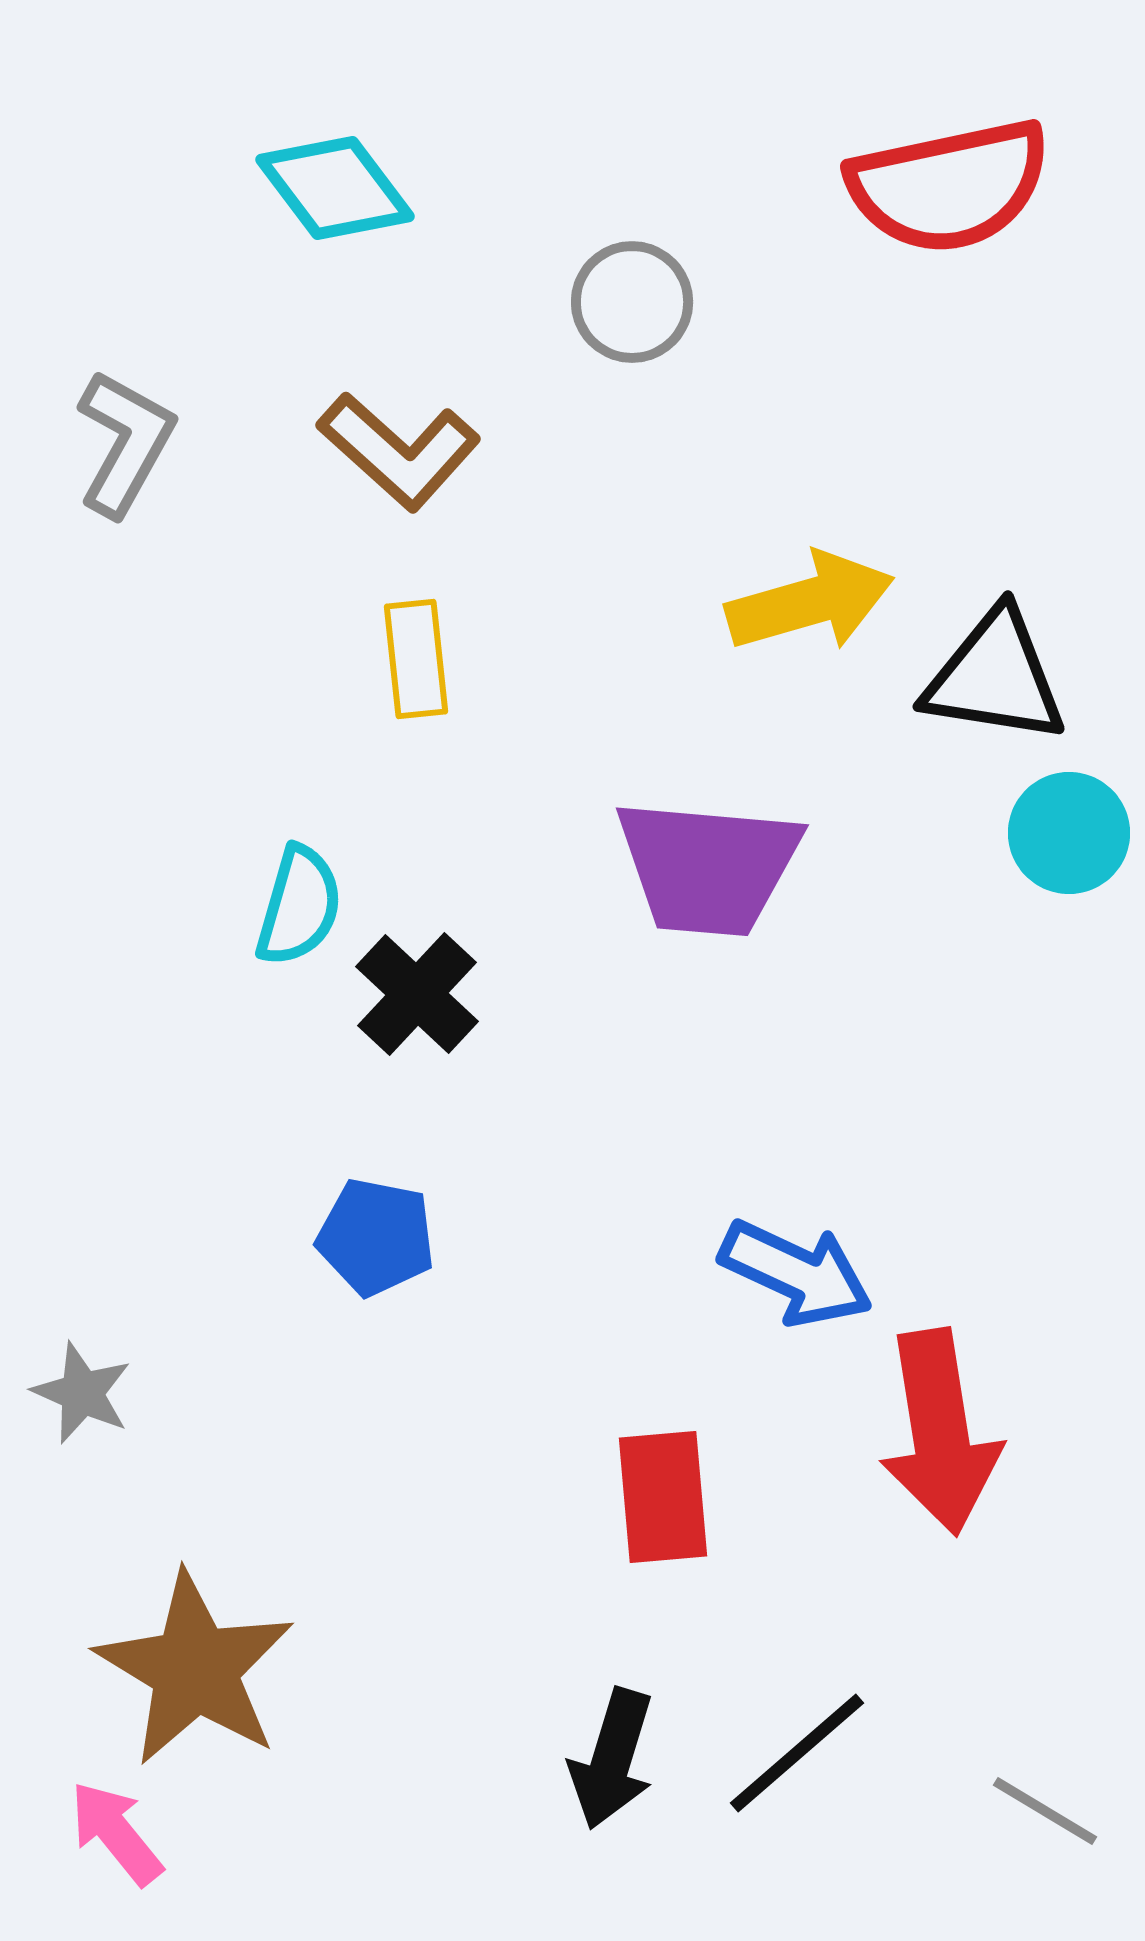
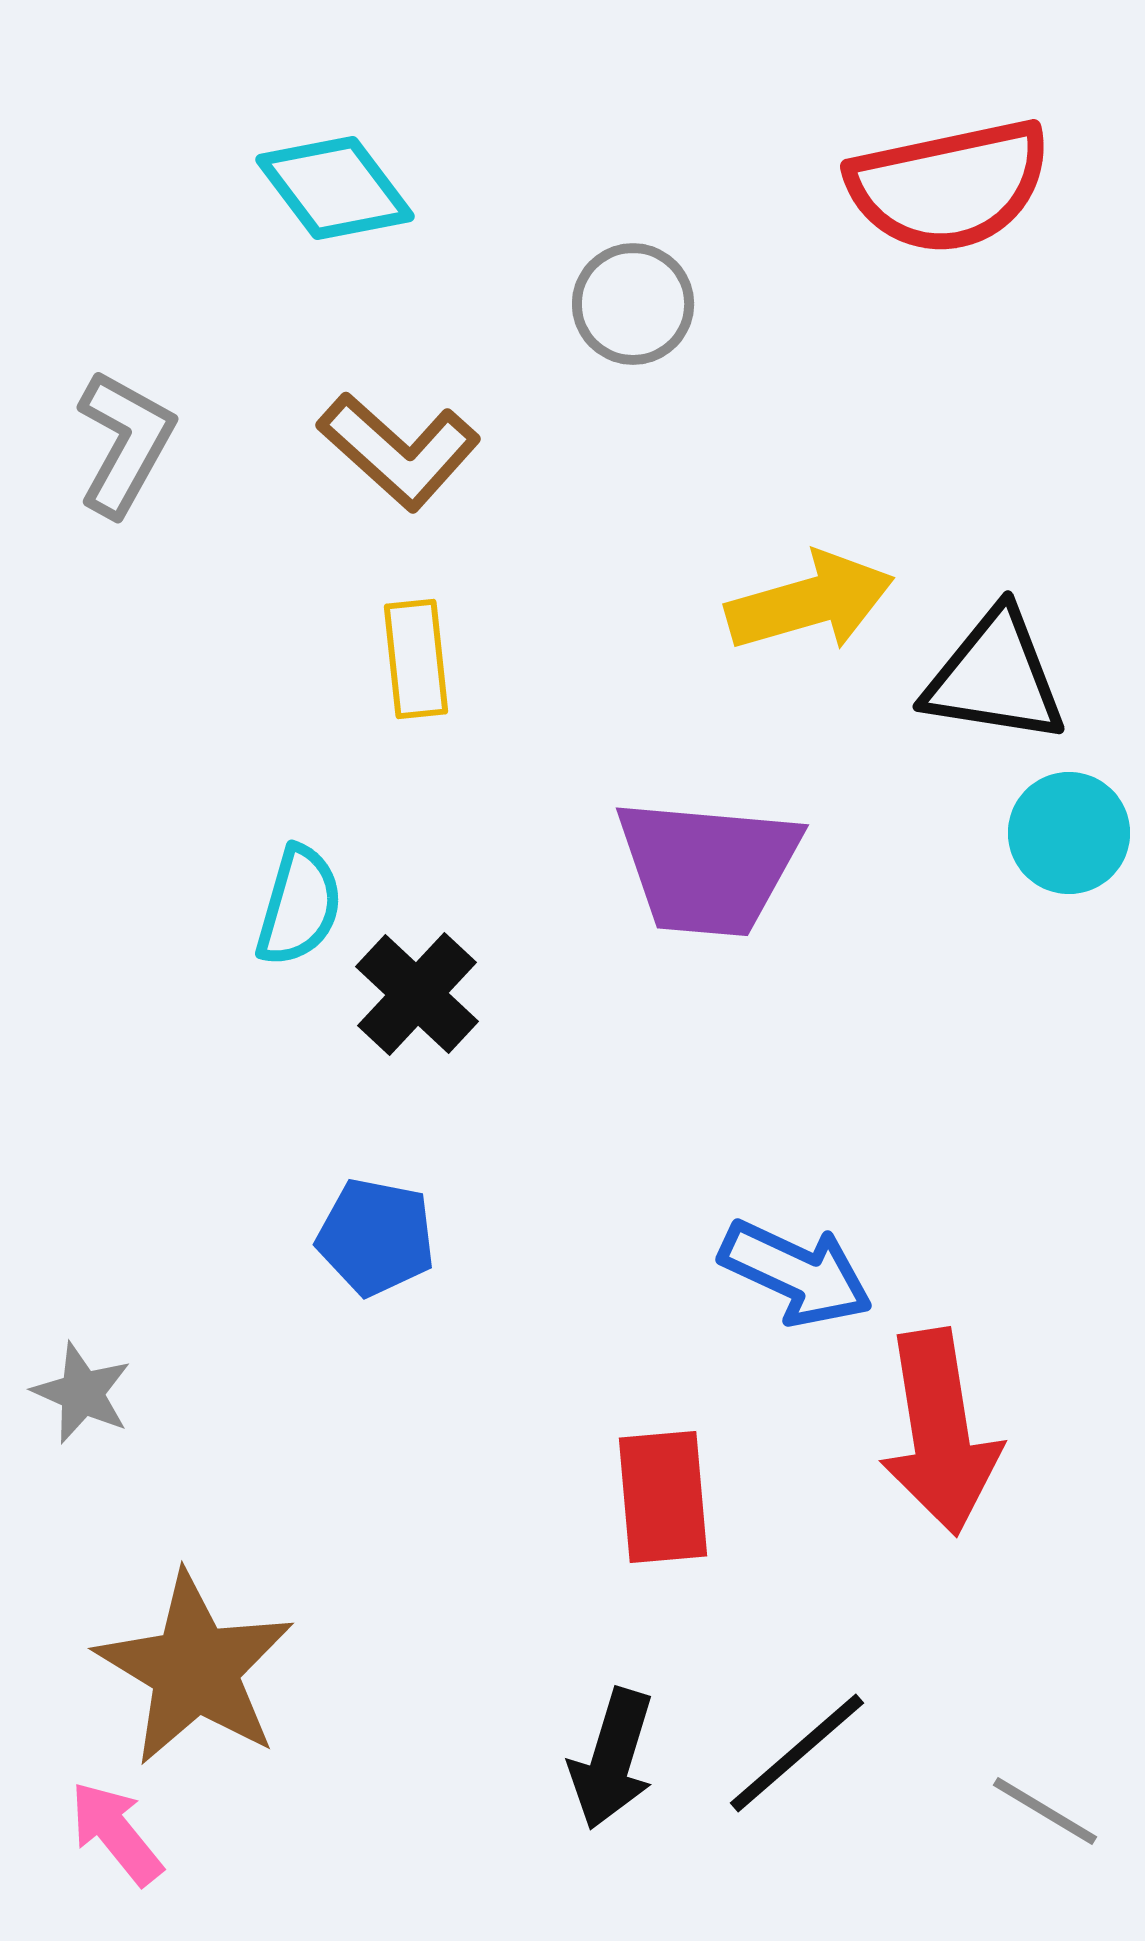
gray circle: moved 1 px right, 2 px down
